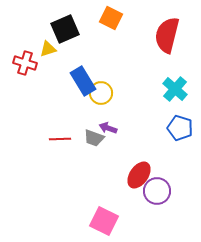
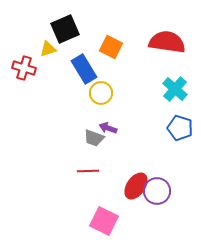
orange square: moved 29 px down
red semicircle: moved 7 px down; rotated 84 degrees clockwise
red cross: moved 1 px left, 5 px down
blue rectangle: moved 1 px right, 12 px up
red line: moved 28 px right, 32 px down
red ellipse: moved 3 px left, 11 px down
